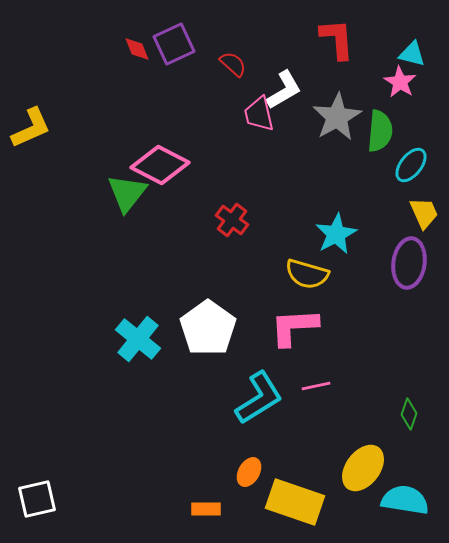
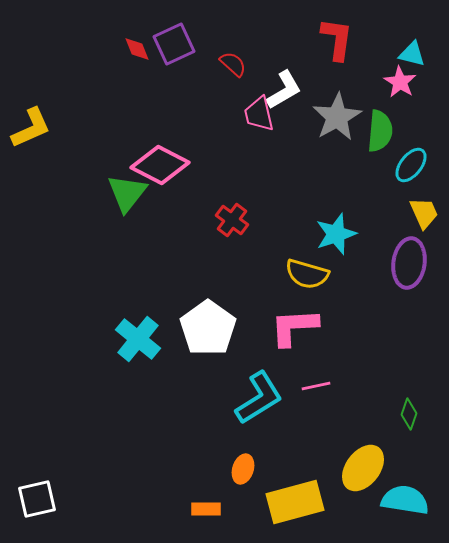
red L-shape: rotated 12 degrees clockwise
cyan star: rotated 9 degrees clockwise
orange ellipse: moved 6 px left, 3 px up; rotated 12 degrees counterclockwise
yellow rectangle: rotated 34 degrees counterclockwise
